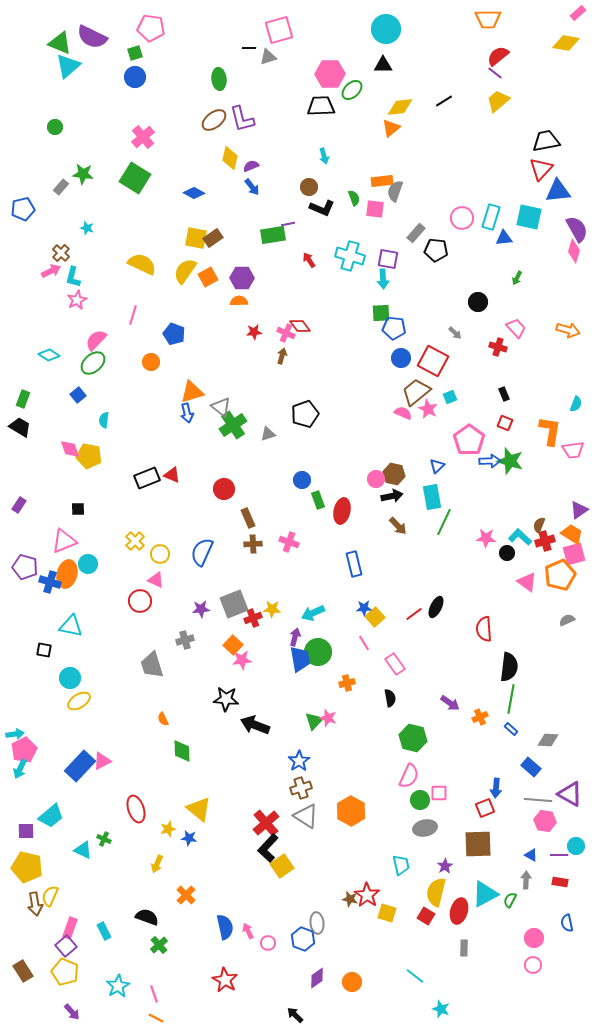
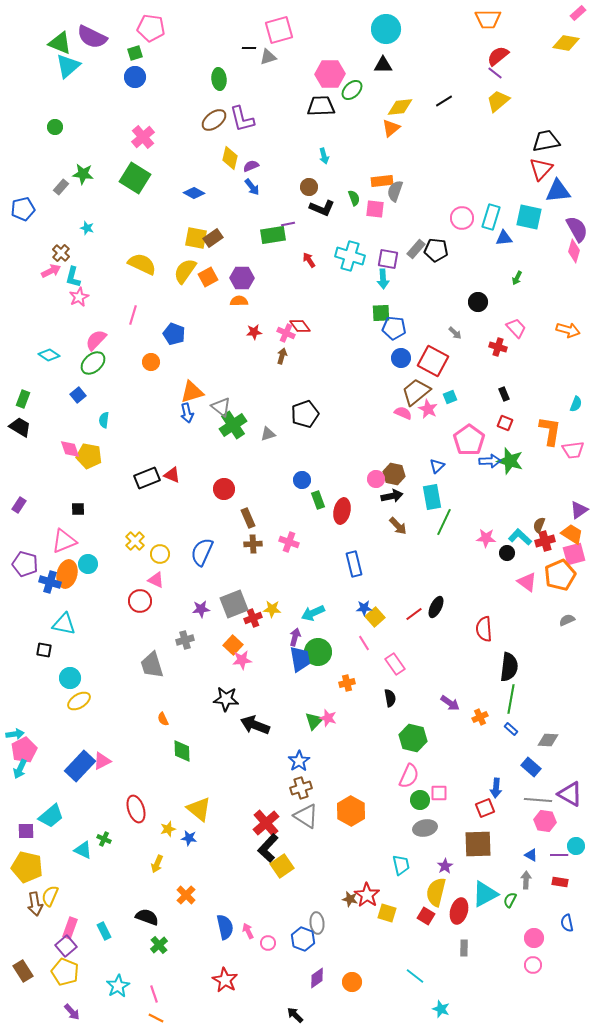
gray rectangle at (416, 233): moved 16 px down
pink star at (77, 300): moved 2 px right, 3 px up
purple pentagon at (25, 567): moved 3 px up
cyan triangle at (71, 626): moved 7 px left, 2 px up
